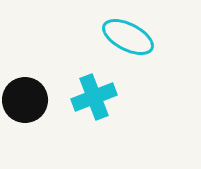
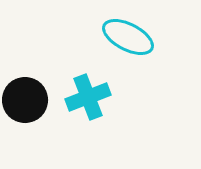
cyan cross: moved 6 px left
